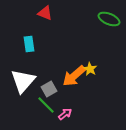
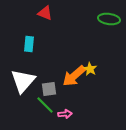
green ellipse: rotated 15 degrees counterclockwise
cyan rectangle: rotated 14 degrees clockwise
gray square: rotated 21 degrees clockwise
green line: moved 1 px left
pink arrow: rotated 32 degrees clockwise
